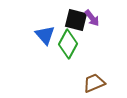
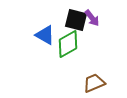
blue triangle: rotated 20 degrees counterclockwise
green diamond: rotated 32 degrees clockwise
